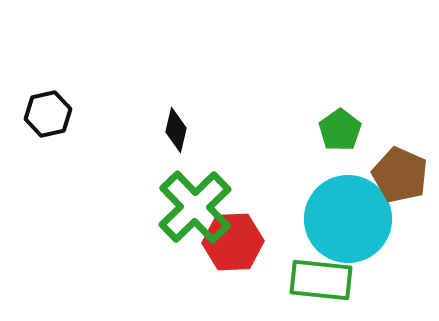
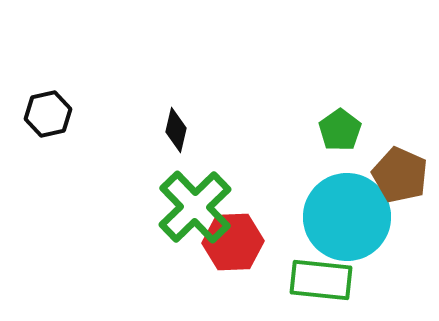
cyan circle: moved 1 px left, 2 px up
